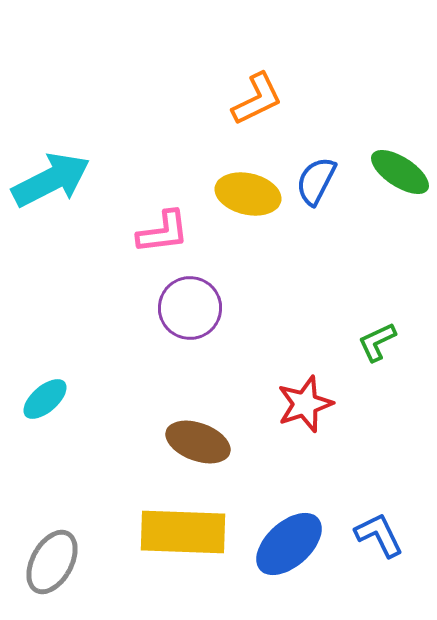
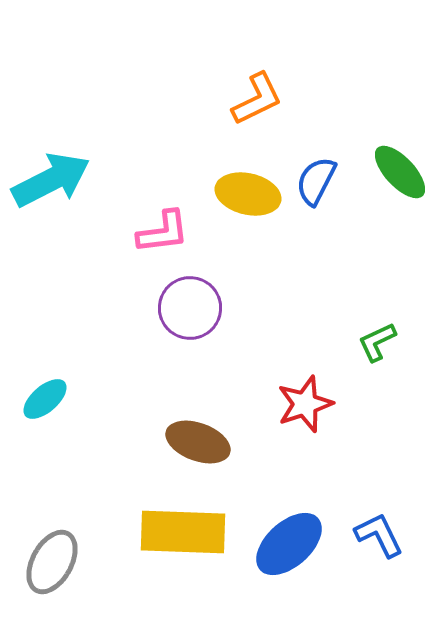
green ellipse: rotated 14 degrees clockwise
